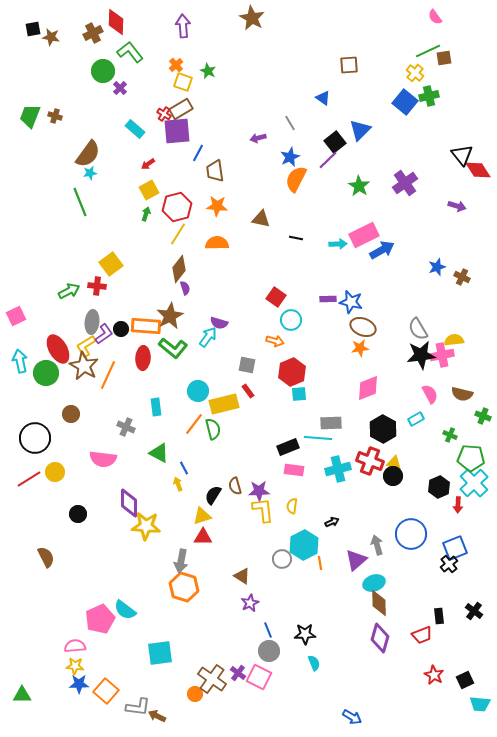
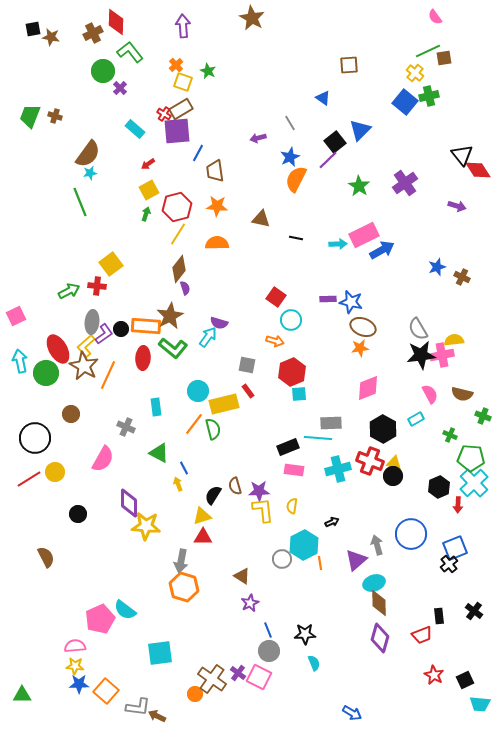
yellow L-shape at (86, 346): rotated 10 degrees counterclockwise
pink semicircle at (103, 459): rotated 68 degrees counterclockwise
blue arrow at (352, 717): moved 4 px up
